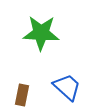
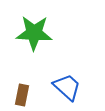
green star: moved 7 px left
